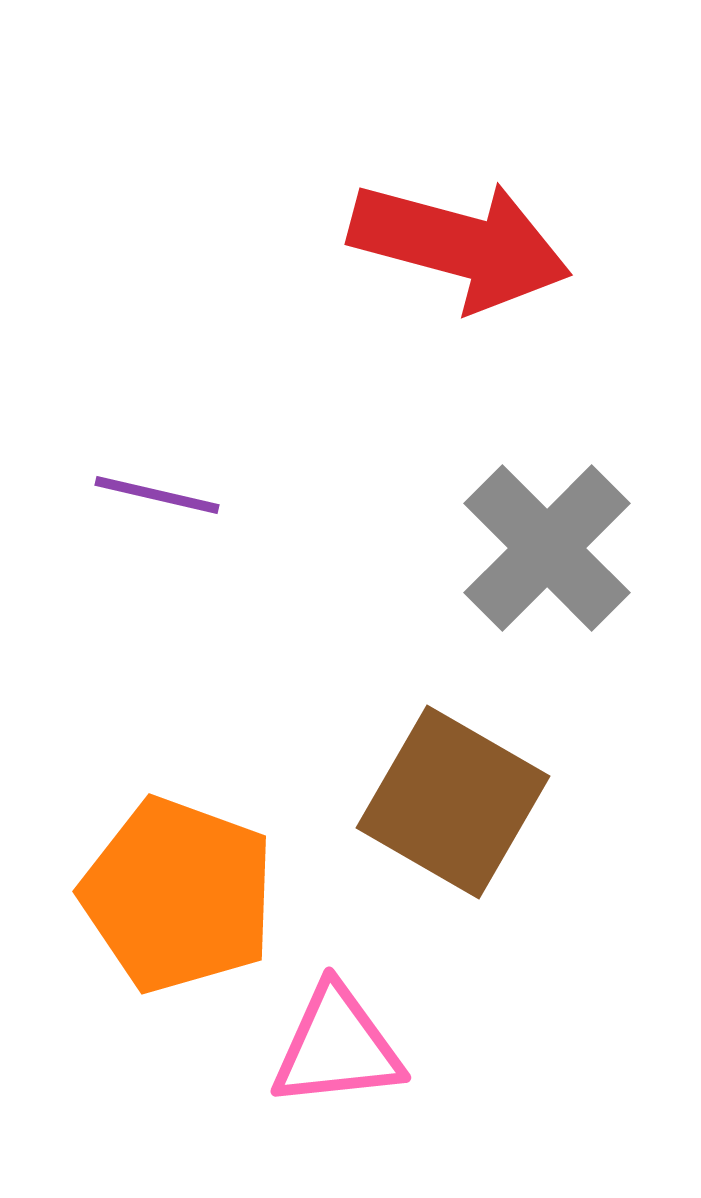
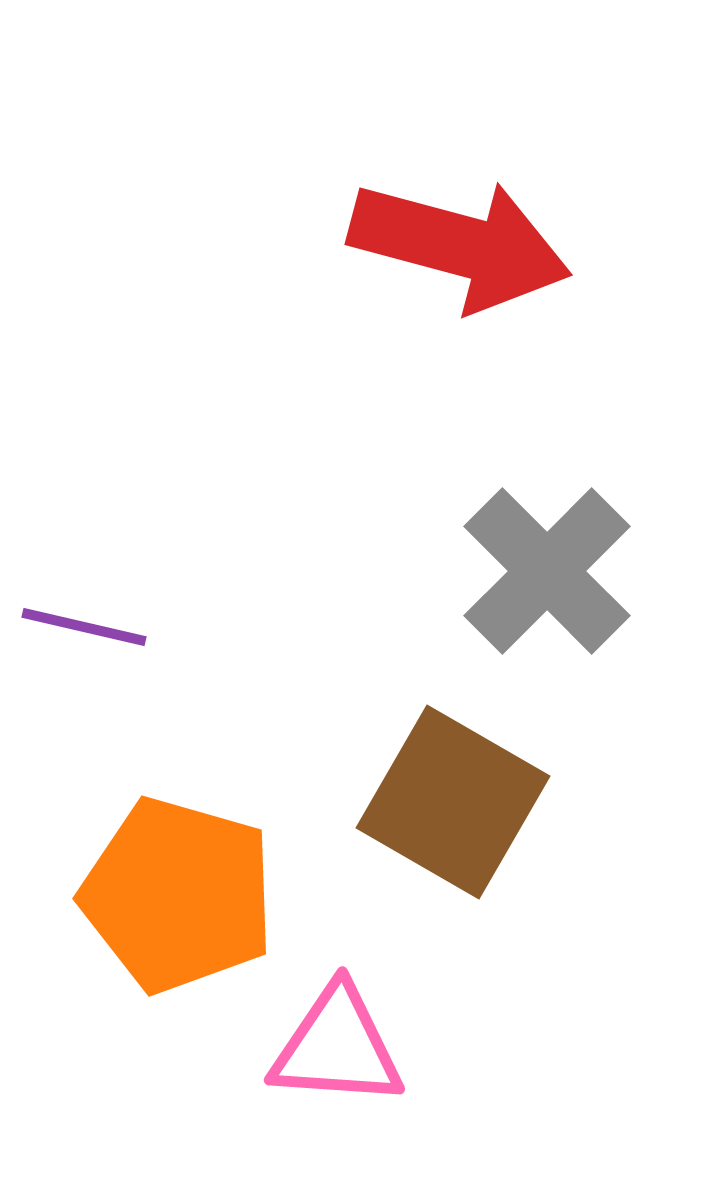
purple line: moved 73 px left, 132 px down
gray cross: moved 23 px down
orange pentagon: rotated 4 degrees counterclockwise
pink triangle: rotated 10 degrees clockwise
